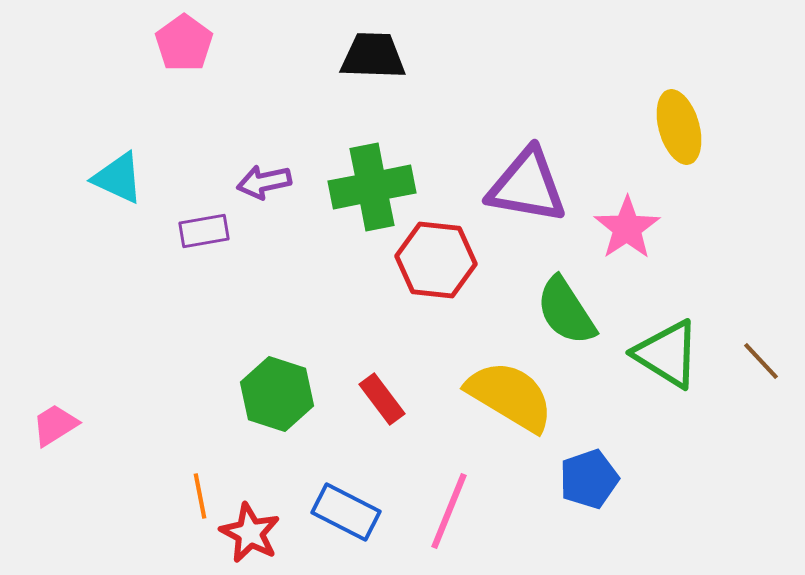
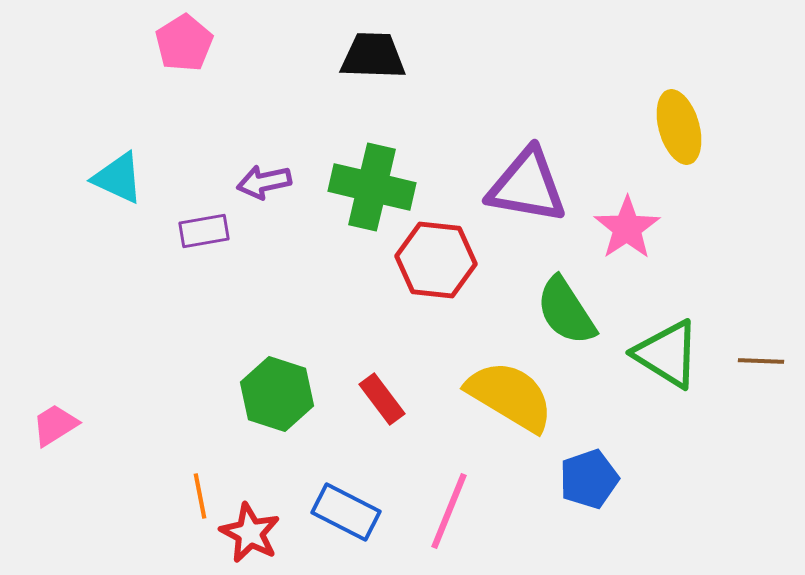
pink pentagon: rotated 4 degrees clockwise
green cross: rotated 24 degrees clockwise
brown line: rotated 45 degrees counterclockwise
